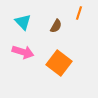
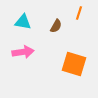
cyan triangle: rotated 36 degrees counterclockwise
pink arrow: rotated 25 degrees counterclockwise
orange square: moved 15 px right, 1 px down; rotated 20 degrees counterclockwise
